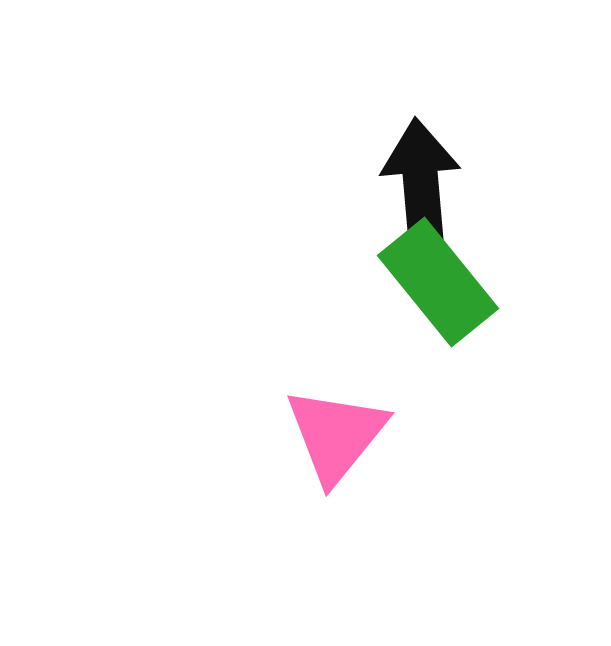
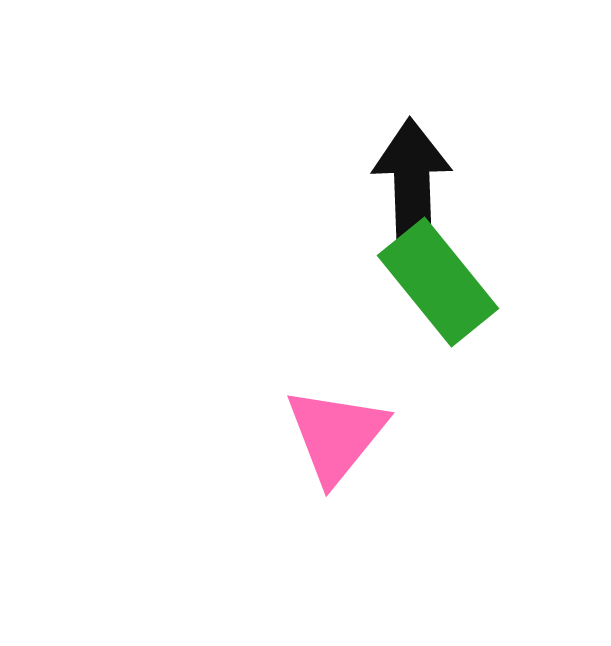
black arrow: moved 9 px left; rotated 3 degrees clockwise
